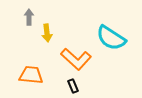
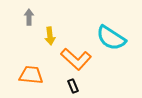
yellow arrow: moved 3 px right, 3 px down
